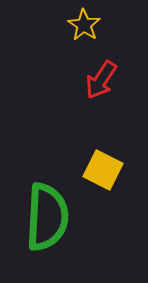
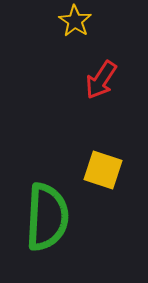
yellow star: moved 9 px left, 4 px up
yellow square: rotated 9 degrees counterclockwise
